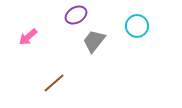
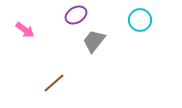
cyan circle: moved 3 px right, 6 px up
pink arrow: moved 3 px left, 7 px up; rotated 102 degrees counterclockwise
